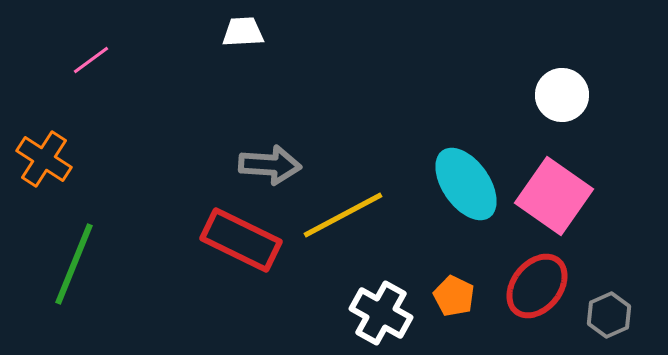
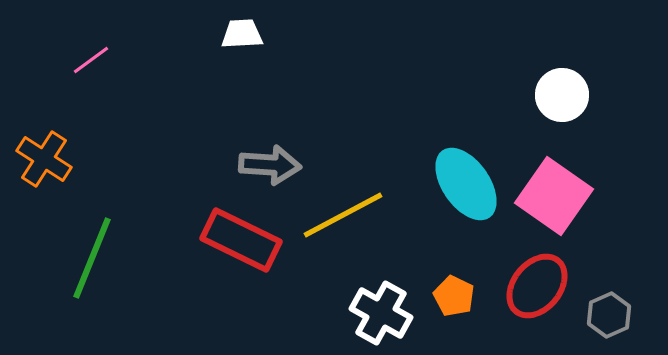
white trapezoid: moved 1 px left, 2 px down
green line: moved 18 px right, 6 px up
